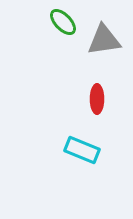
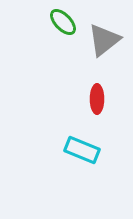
gray triangle: rotated 30 degrees counterclockwise
